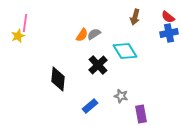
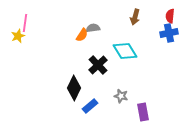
red semicircle: moved 2 px right, 1 px up; rotated 56 degrees clockwise
gray semicircle: moved 1 px left, 6 px up; rotated 24 degrees clockwise
black diamond: moved 16 px right, 9 px down; rotated 20 degrees clockwise
purple rectangle: moved 2 px right, 2 px up
